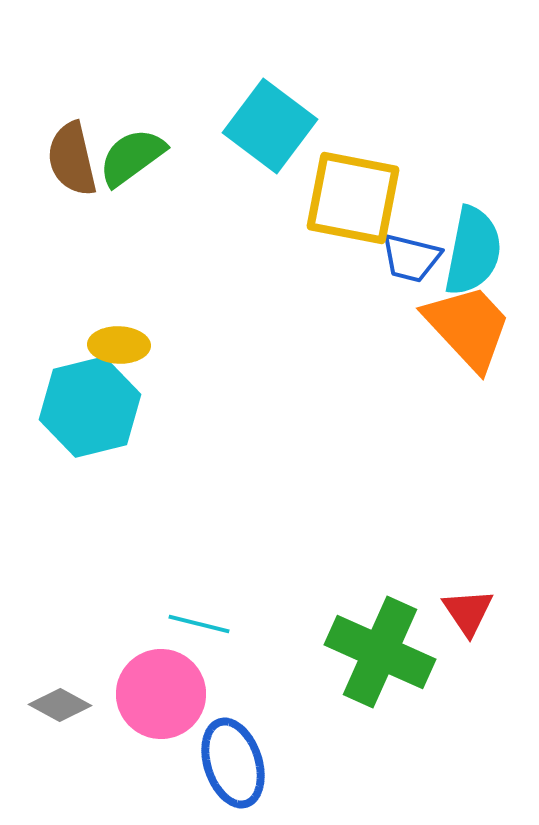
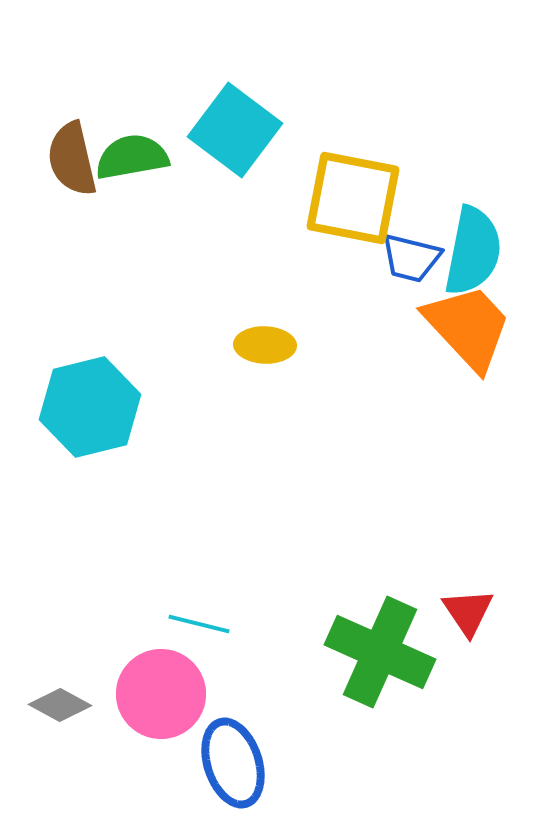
cyan square: moved 35 px left, 4 px down
green semicircle: rotated 26 degrees clockwise
yellow ellipse: moved 146 px right
